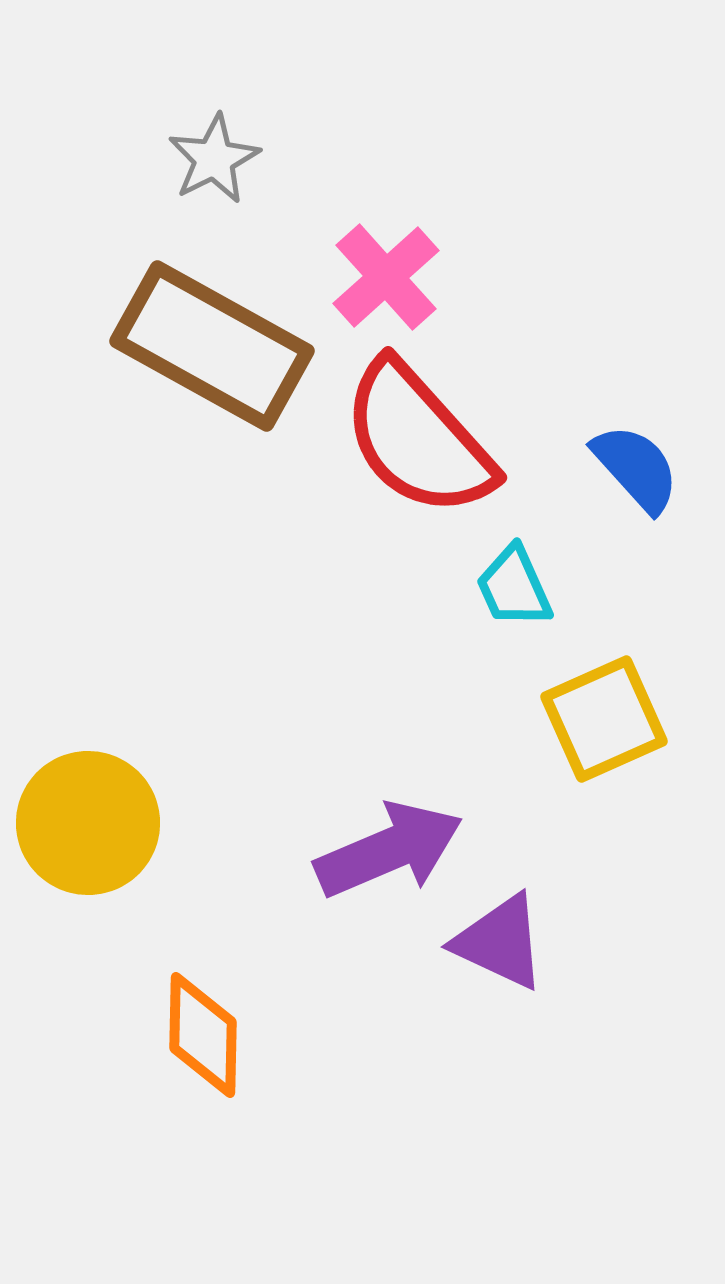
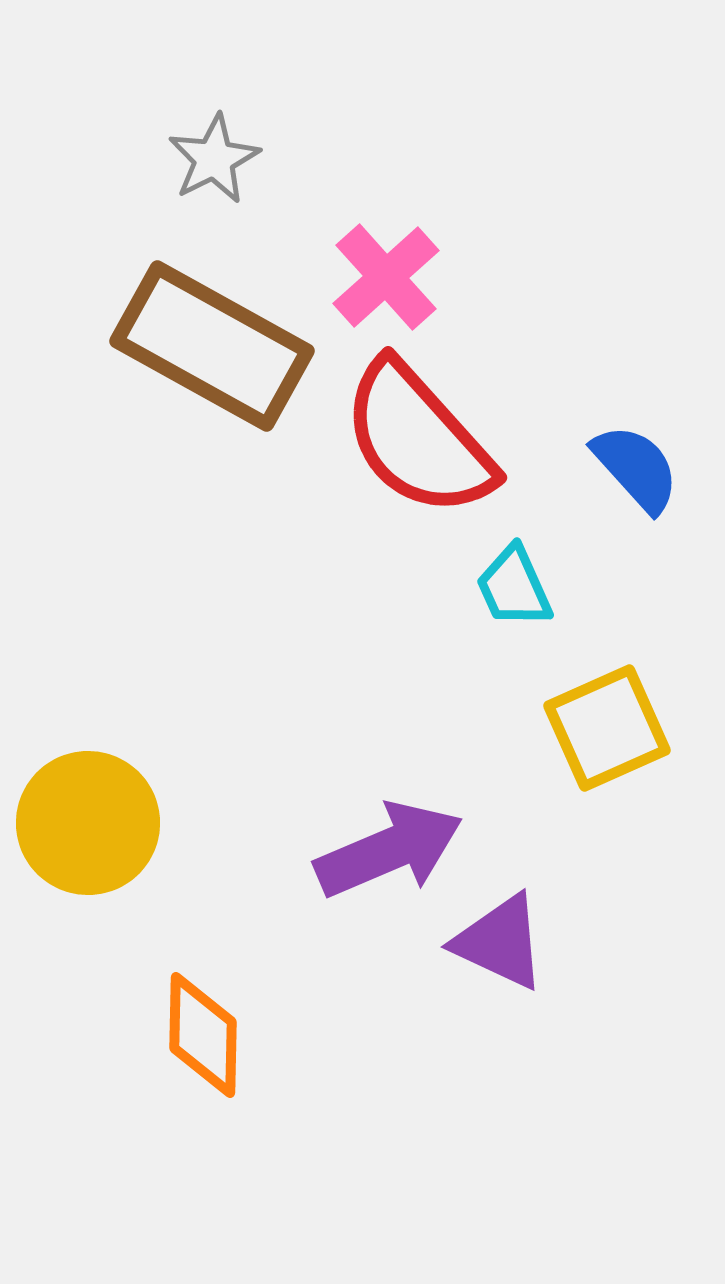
yellow square: moved 3 px right, 9 px down
